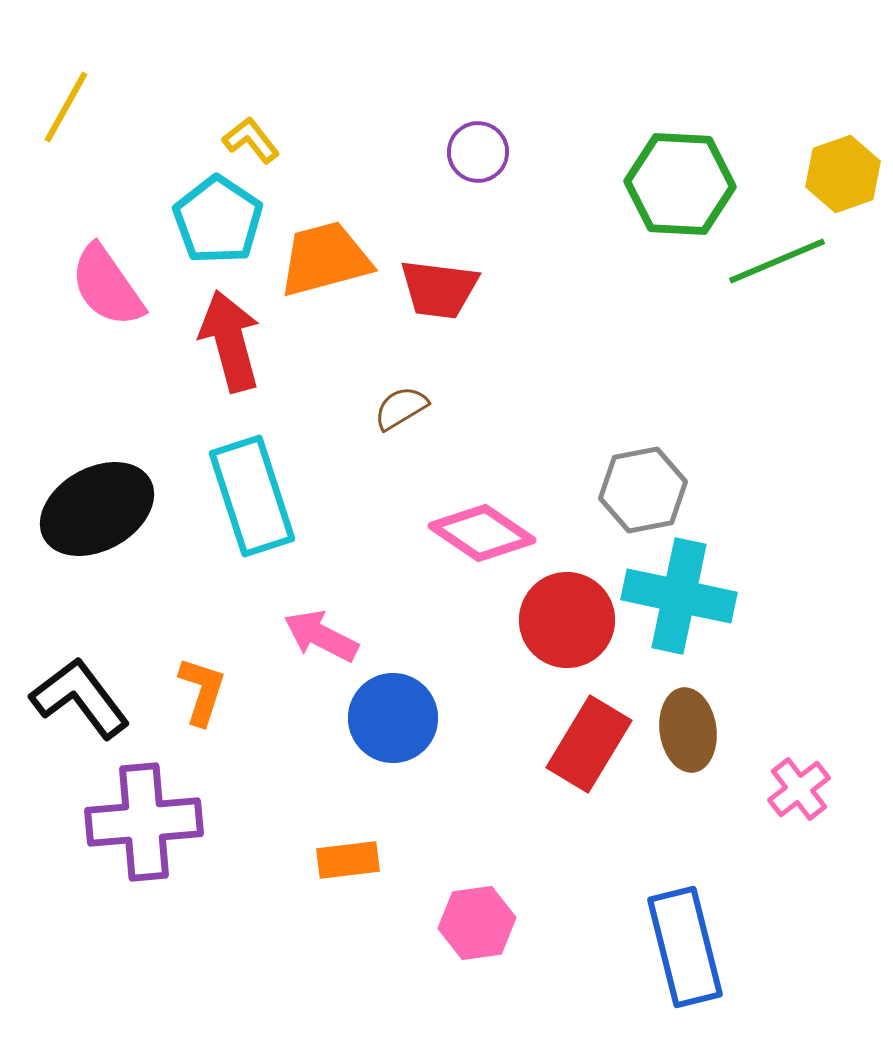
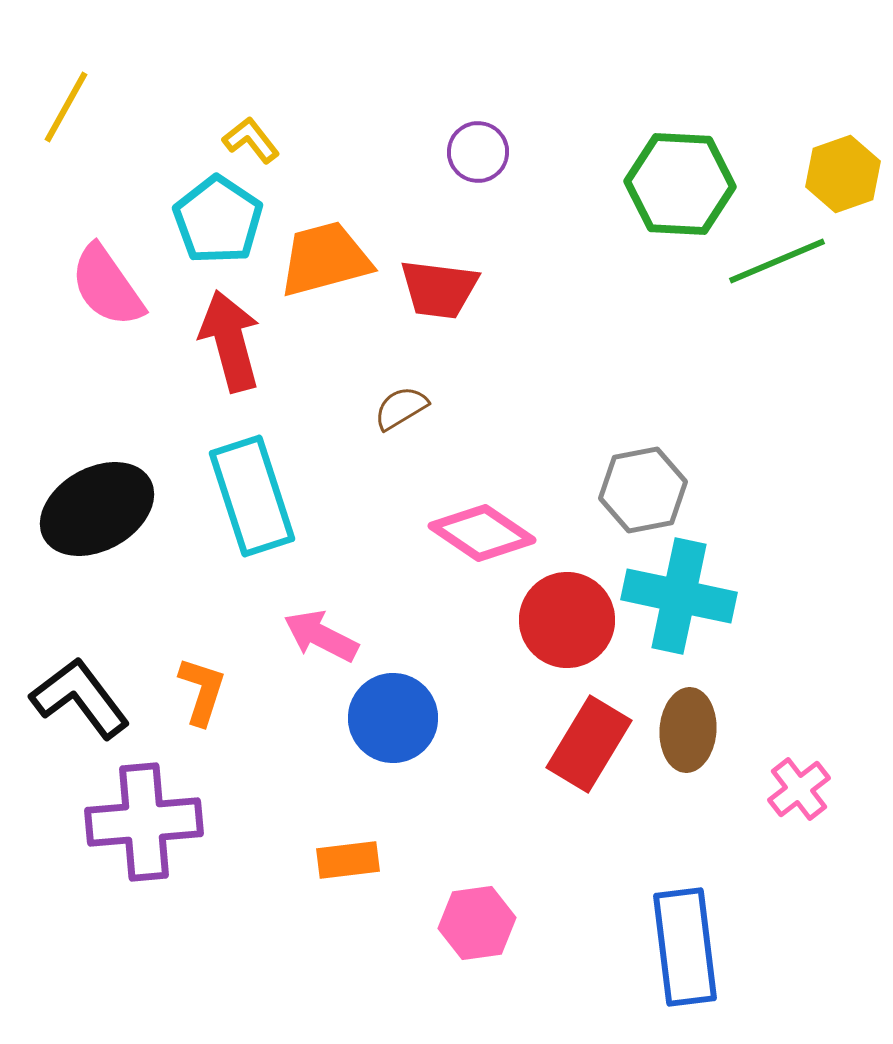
brown ellipse: rotated 12 degrees clockwise
blue rectangle: rotated 7 degrees clockwise
